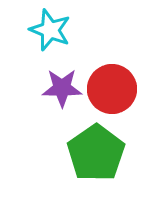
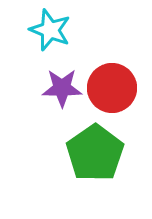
red circle: moved 1 px up
green pentagon: moved 1 px left
